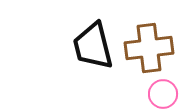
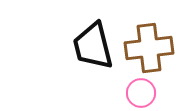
pink circle: moved 22 px left, 1 px up
